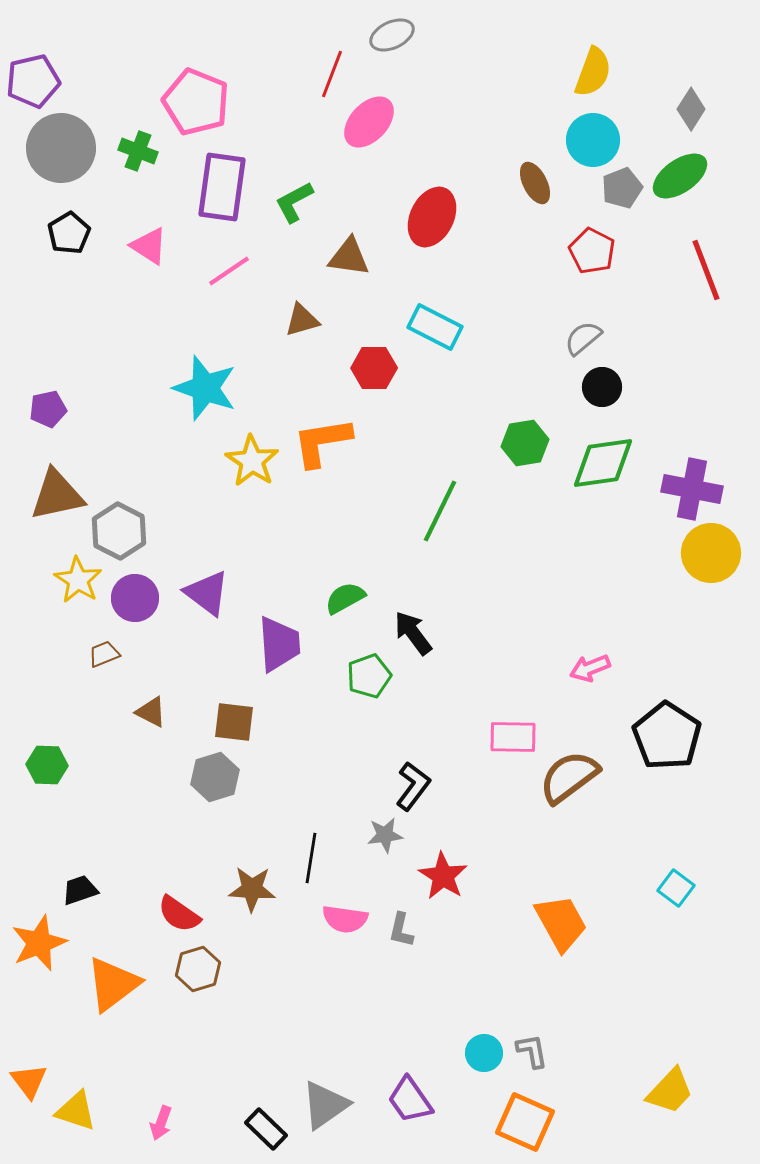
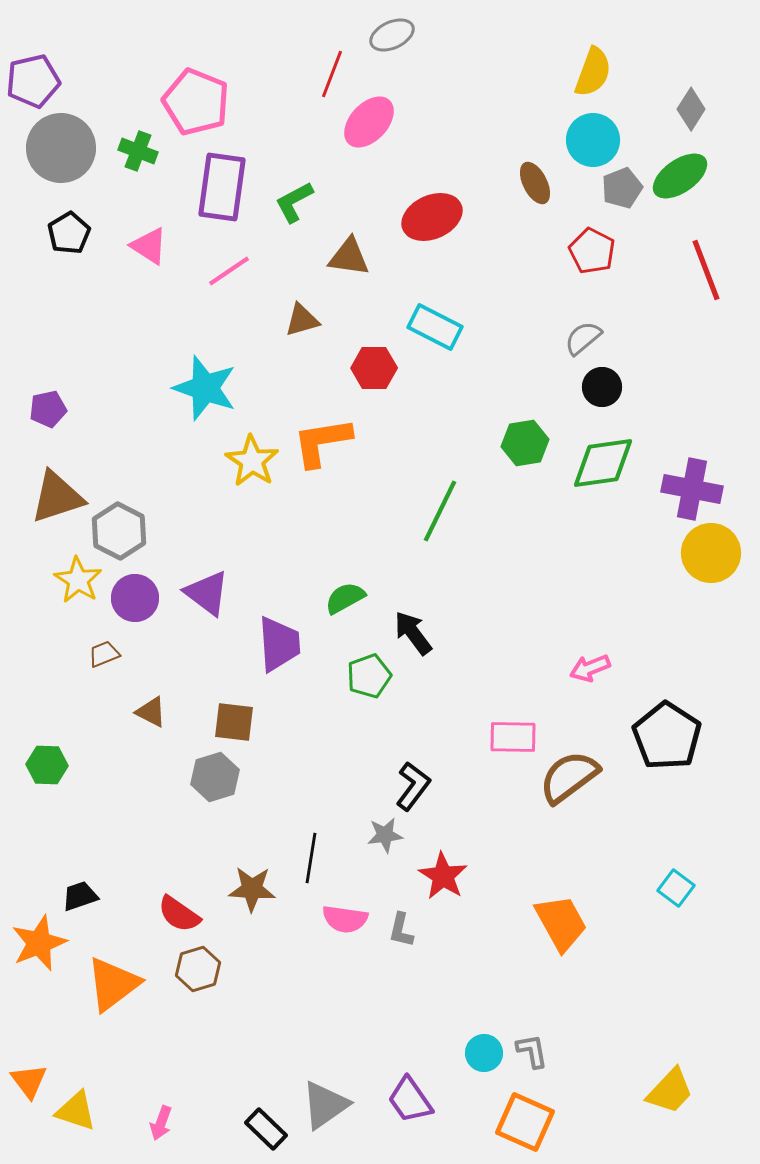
red ellipse at (432, 217): rotated 40 degrees clockwise
brown triangle at (57, 495): moved 2 px down; rotated 6 degrees counterclockwise
black trapezoid at (80, 890): moved 6 px down
